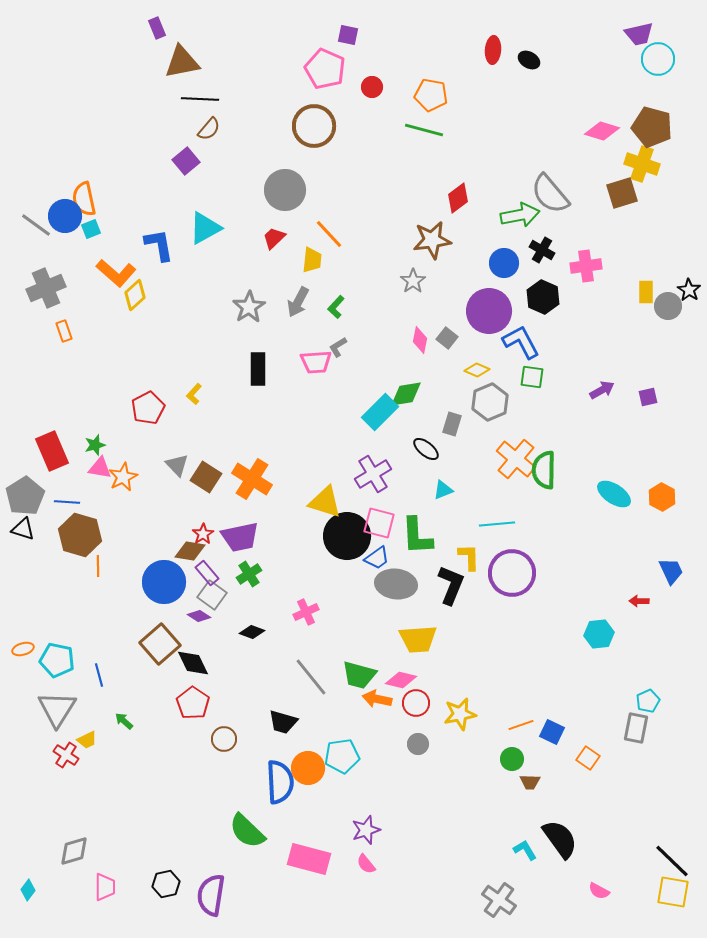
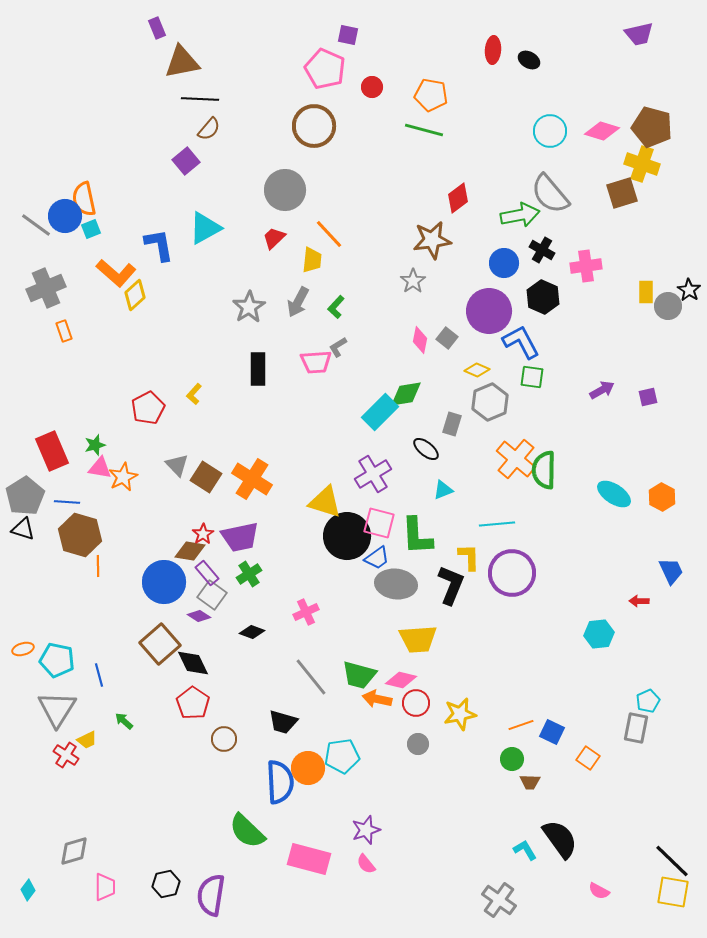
cyan circle at (658, 59): moved 108 px left, 72 px down
